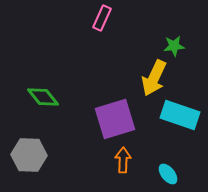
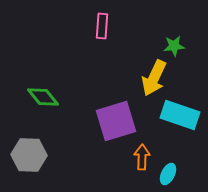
pink rectangle: moved 8 px down; rotated 20 degrees counterclockwise
purple square: moved 1 px right, 2 px down
orange arrow: moved 19 px right, 3 px up
cyan ellipse: rotated 65 degrees clockwise
